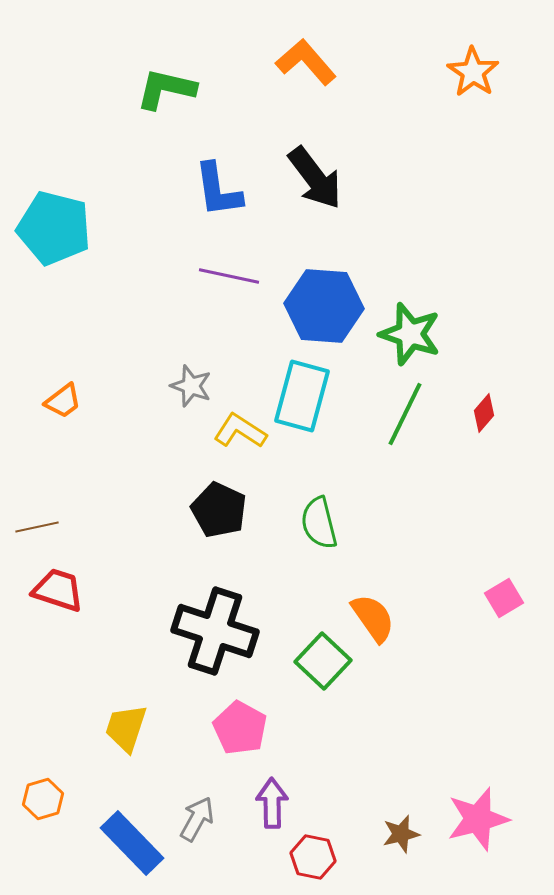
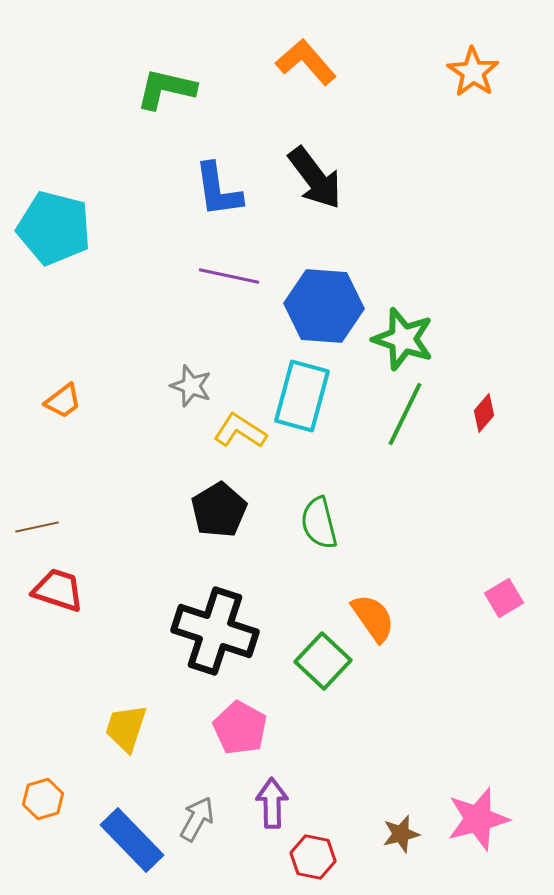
green star: moved 7 px left, 5 px down
black pentagon: rotated 16 degrees clockwise
blue rectangle: moved 3 px up
